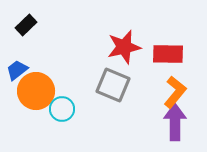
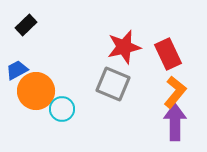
red rectangle: rotated 64 degrees clockwise
blue trapezoid: rotated 10 degrees clockwise
gray square: moved 1 px up
